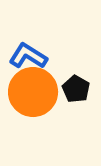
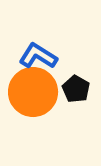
blue L-shape: moved 10 px right
